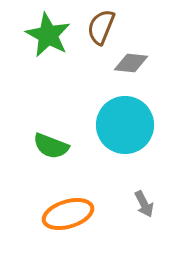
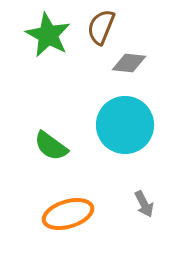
gray diamond: moved 2 px left
green semicircle: rotated 15 degrees clockwise
